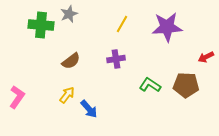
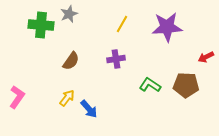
brown semicircle: rotated 18 degrees counterclockwise
yellow arrow: moved 3 px down
